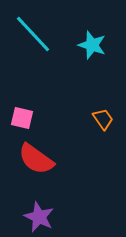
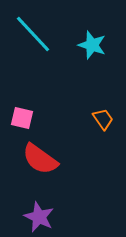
red semicircle: moved 4 px right
